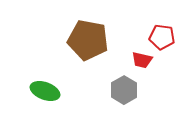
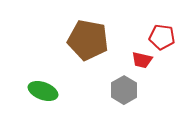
green ellipse: moved 2 px left
